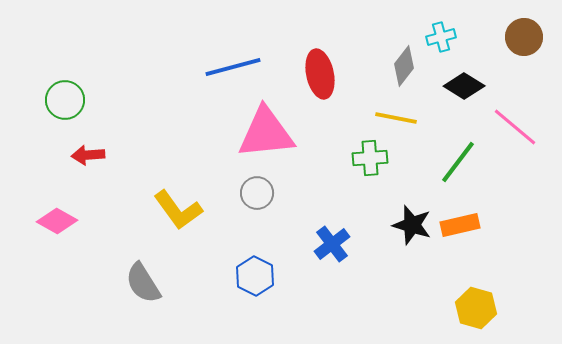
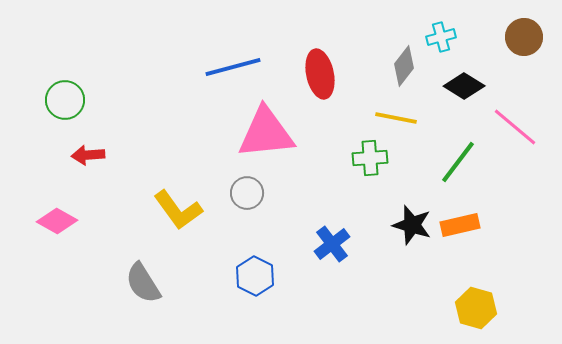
gray circle: moved 10 px left
